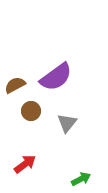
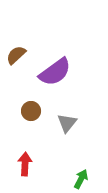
purple semicircle: moved 1 px left, 5 px up
brown semicircle: moved 1 px right, 30 px up; rotated 15 degrees counterclockwise
red arrow: rotated 50 degrees counterclockwise
green arrow: rotated 36 degrees counterclockwise
